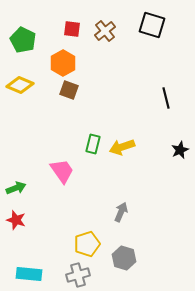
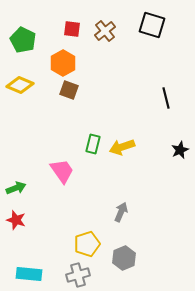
gray hexagon: rotated 20 degrees clockwise
